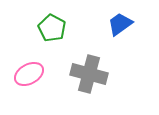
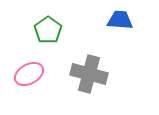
blue trapezoid: moved 4 px up; rotated 40 degrees clockwise
green pentagon: moved 4 px left, 2 px down; rotated 8 degrees clockwise
